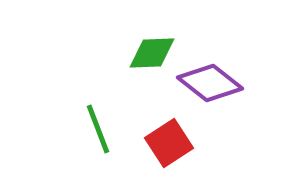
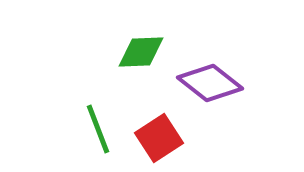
green diamond: moved 11 px left, 1 px up
red square: moved 10 px left, 5 px up
